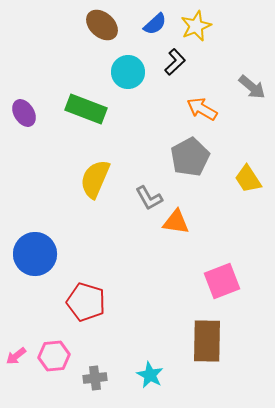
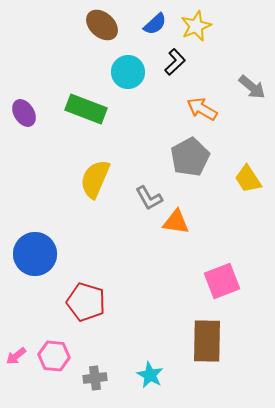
pink hexagon: rotated 12 degrees clockwise
